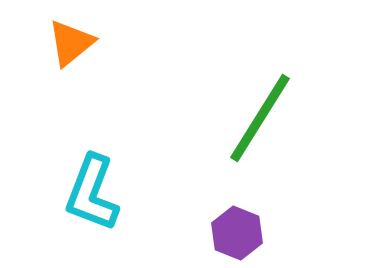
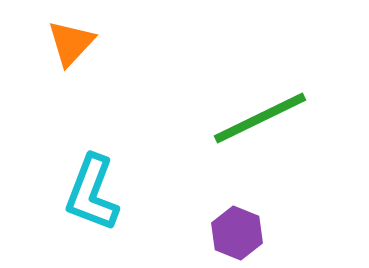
orange triangle: rotated 8 degrees counterclockwise
green line: rotated 32 degrees clockwise
